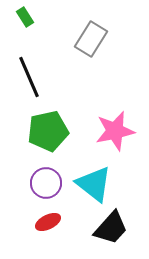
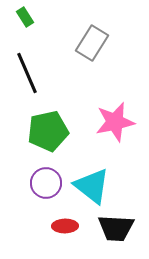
gray rectangle: moved 1 px right, 4 px down
black line: moved 2 px left, 4 px up
pink star: moved 9 px up
cyan triangle: moved 2 px left, 2 px down
red ellipse: moved 17 px right, 4 px down; rotated 25 degrees clockwise
black trapezoid: moved 5 px right; rotated 51 degrees clockwise
